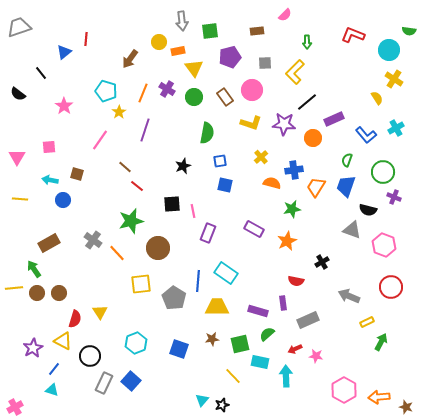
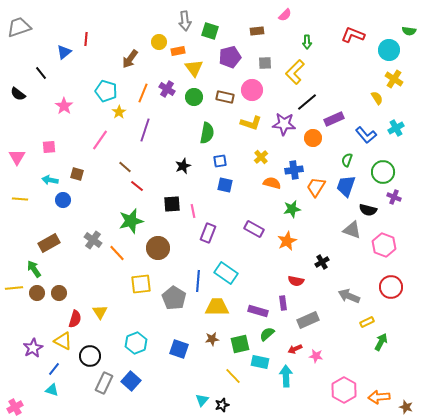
gray arrow at (182, 21): moved 3 px right
green square at (210, 31): rotated 24 degrees clockwise
brown rectangle at (225, 97): rotated 42 degrees counterclockwise
